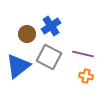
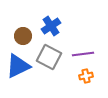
brown circle: moved 4 px left, 2 px down
purple line: rotated 20 degrees counterclockwise
blue triangle: rotated 12 degrees clockwise
orange cross: rotated 24 degrees counterclockwise
